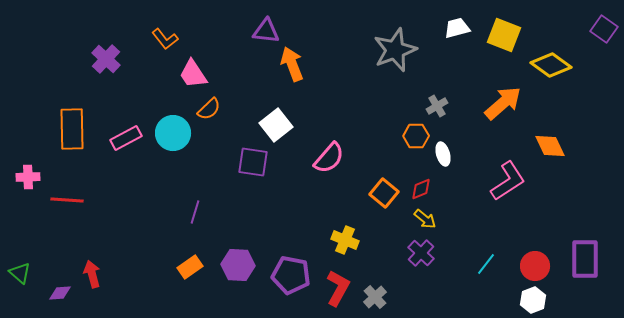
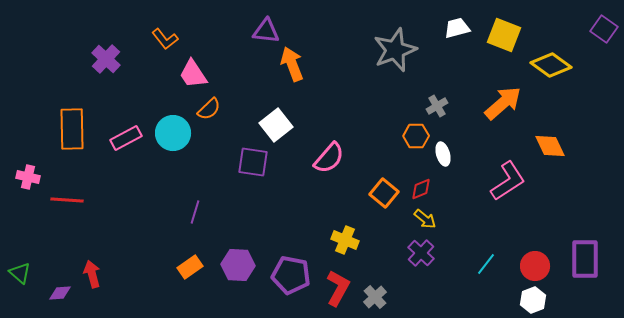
pink cross at (28, 177): rotated 15 degrees clockwise
